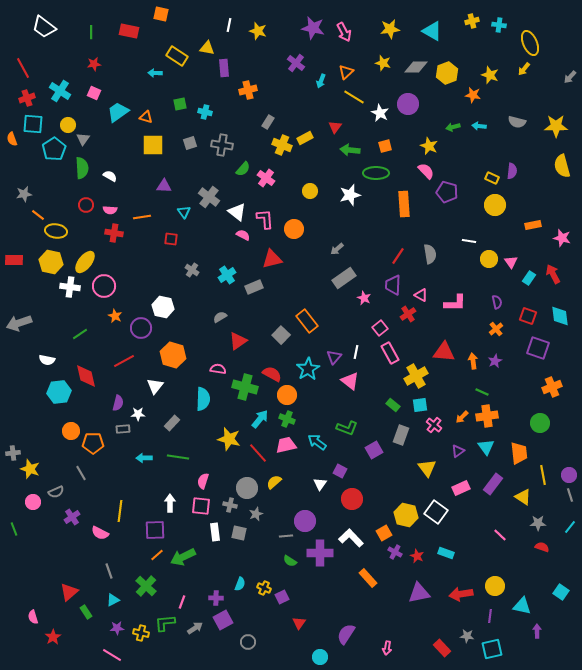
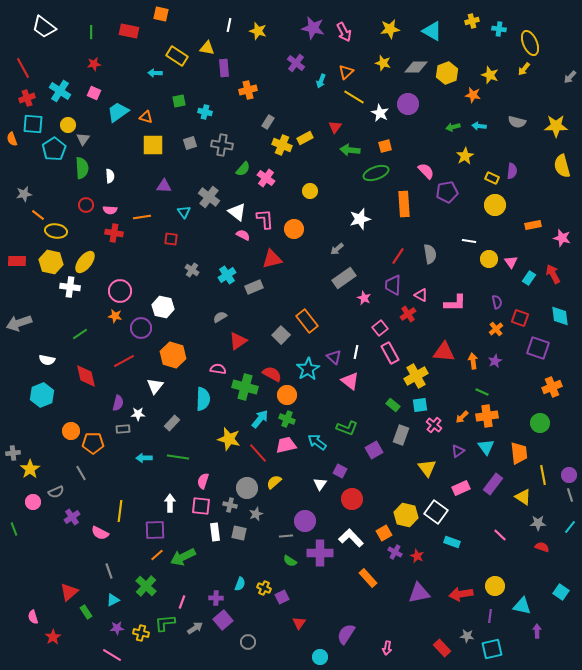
cyan cross at (499, 25): moved 4 px down
green square at (180, 104): moved 1 px left, 3 px up
yellow star at (429, 146): moved 36 px right, 10 px down; rotated 18 degrees clockwise
green ellipse at (376, 173): rotated 20 degrees counterclockwise
white semicircle at (110, 176): rotated 56 degrees clockwise
purple pentagon at (447, 192): rotated 25 degrees counterclockwise
white star at (350, 195): moved 10 px right, 24 px down
red rectangle at (14, 260): moved 3 px right, 1 px down
pink circle at (104, 286): moved 16 px right, 5 px down
orange star at (115, 316): rotated 16 degrees counterclockwise
red square at (528, 316): moved 8 px left, 2 px down
purple triangle at (334, 357): rotated 28 degrees counterclockwise
cyan hexagon at (59, 392): moved 17 px left, 3 px down; rotated 15 degrees counterclockwise
yellow star at (30, 469): rotated 18 degrees clockwise
cyan rectangle at (446, 553): moved 6 px right, 11 px up
purple square at (223, 620): rotated 12 degrees counterclockwise
